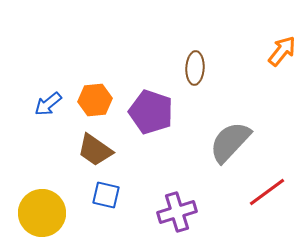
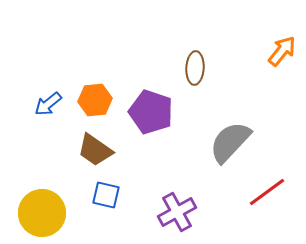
purple cross: rotated 12 degrees counterclockwise
